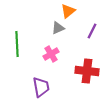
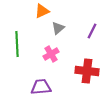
orange triangle: moved 26 px left; rotated 14 degrees clockwise
gray triangle: rotated 16 degrees counterclockwise
purple trapezoid: rotated 85 degrees counterclockwise
